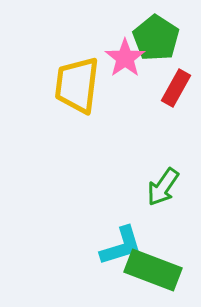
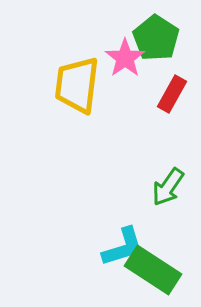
red rectangle: moved 4 px left, 6 px down
green arrow: moved 5 px right
cyan L-shape: moved 2 px right, 1 px down
green rectangle: rotated 12 degrees clockwise
